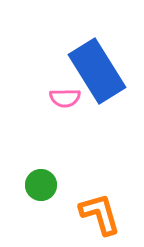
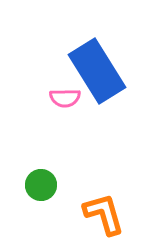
orange L-shape: moved 4 px right
